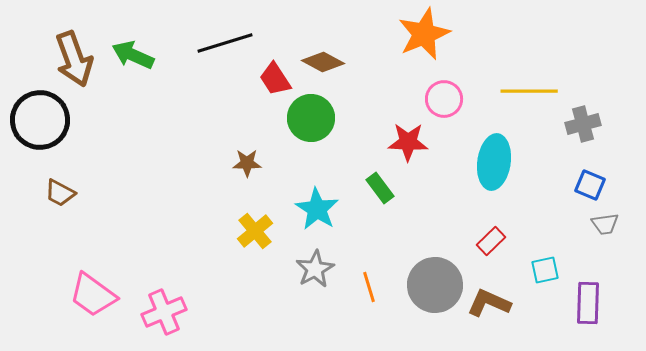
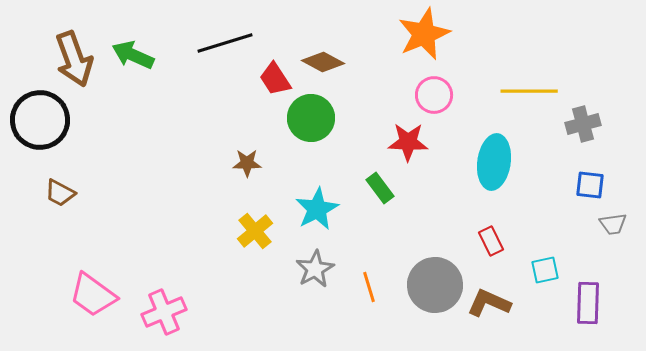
pink circle: moved 10 px left, 4 px up
blue square: rotated 16 degrees counterclockwise
cyan star: rotated 12 degrees clockwise
gray trapezoid: moved 8 px right
red rectangle: rotated 72 degrees counterclockwise
